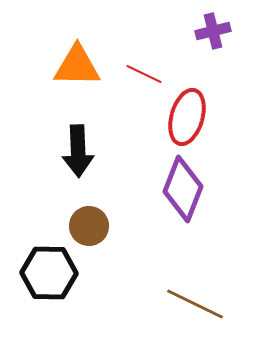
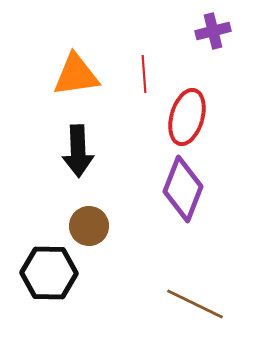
orange triangle: moved 1 px left, 9 px down; rotated 9 degrees counterclockwise
red line: rotated 60 degrees clockwise
